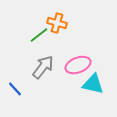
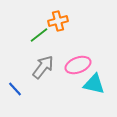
orange cross: moved 1 px right, 2 px up; rotated 30 degrees counterclockwise
cyan triangle: moved 1 px right
